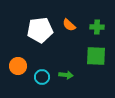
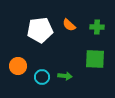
green square: moved 1 px left, 3 px down
green arrow: moved 1 px left, 1 px down
